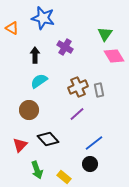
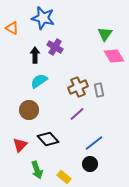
purple cross: moved 10 px left
